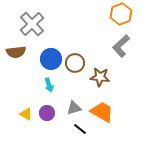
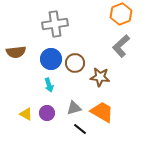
gray cross: moved 23 px right; rotated 35 degrees clockwise
